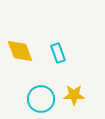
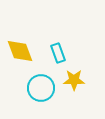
yellow star: moved 15 px up
cyan circle: moved 11 px up
